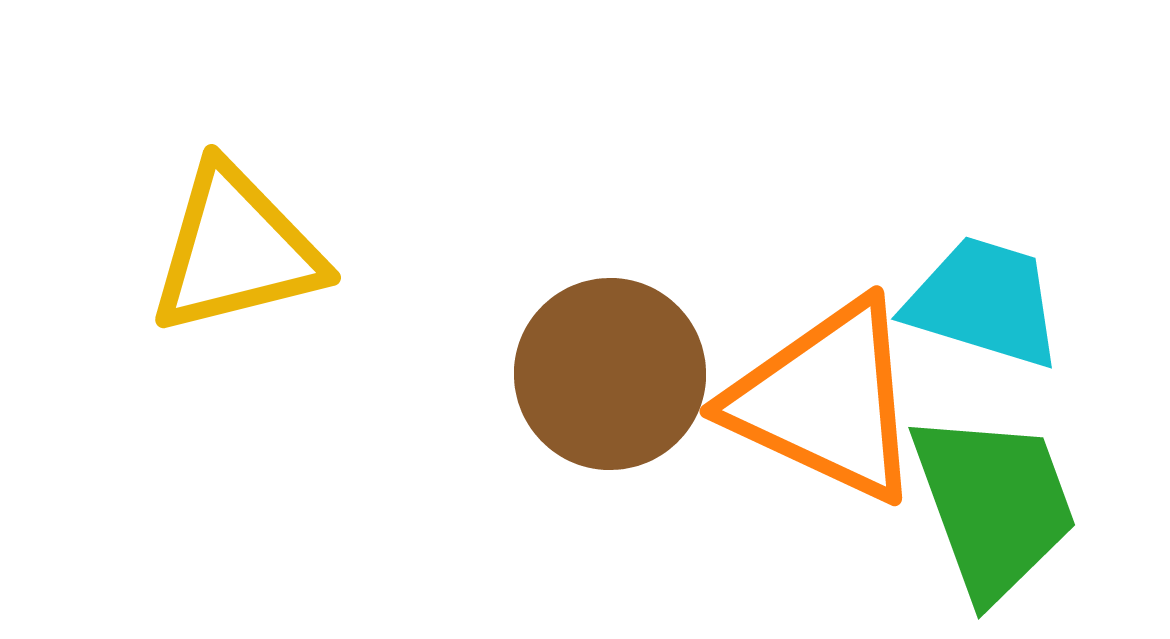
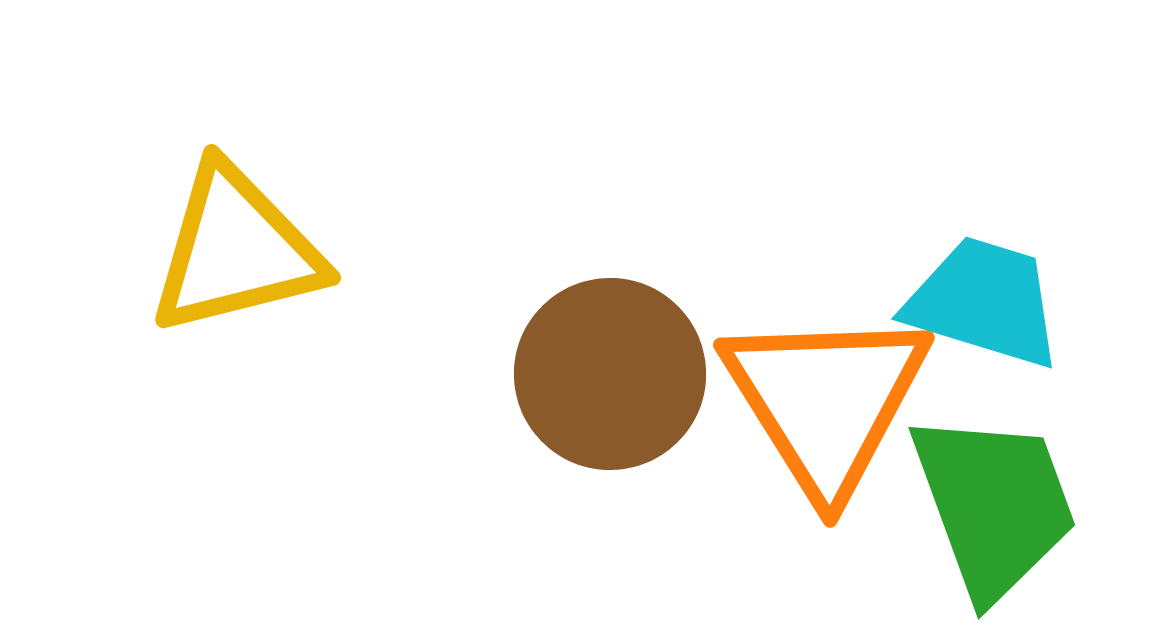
orange triangle: rotated 33 degrees clockwise
